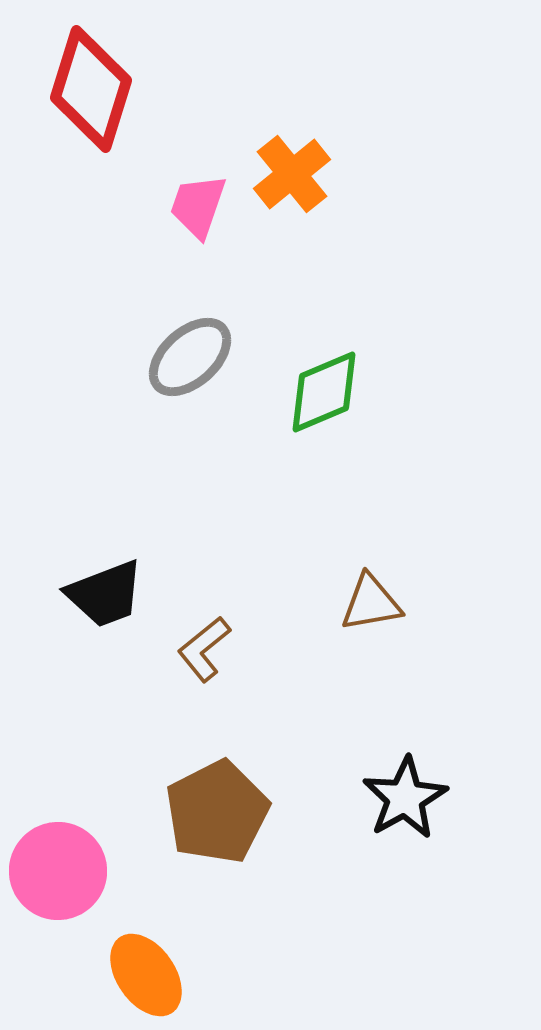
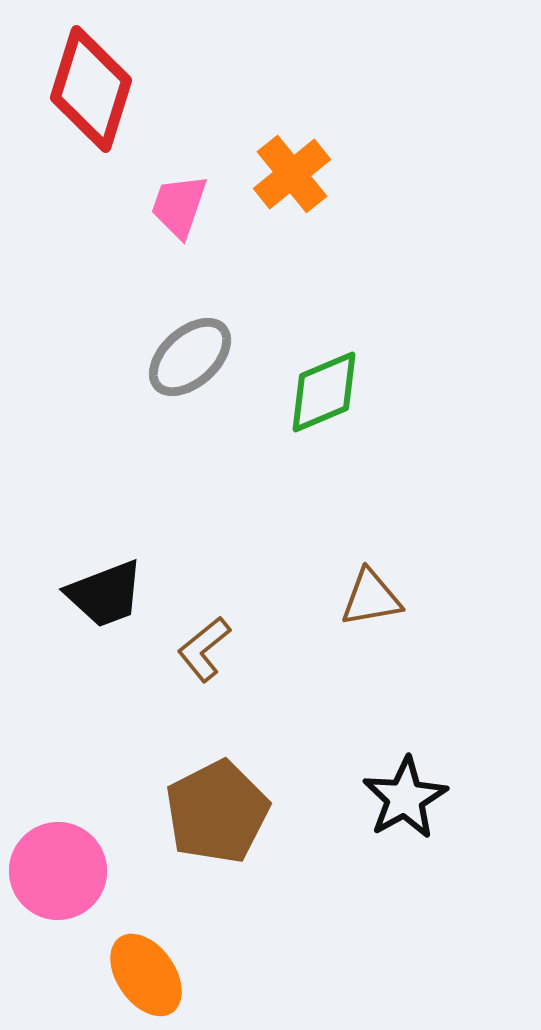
pink trapezoid: moved 19 px left
brown triangle: moved 5 px up
